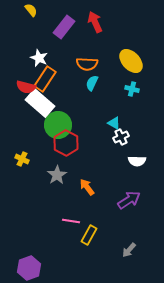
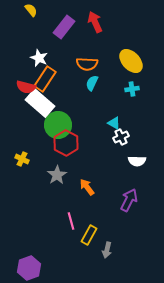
cyan cross: rotated 24 degrees counterclockwise
purple arrow: rotated 30 degrees counterclockwise
pink line: rotated 66 degrees clockwise
gray arrow: moved 22 px left; rotated 28 degrees counterclockwise
